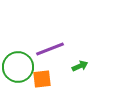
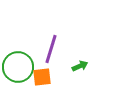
purple line: moved 1 px right; rotated 52 degrees counterclockwise
orange square: moved 2 px up
